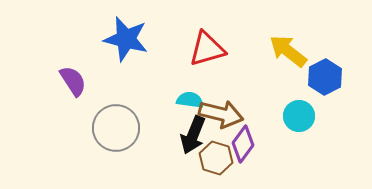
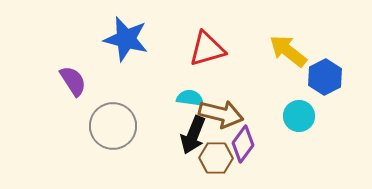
cyan semicircle: moved 2 px up
gray circle: moved 3 px left, 2 px up
brown hexagon: rotated 16 degrees counterclockwise
